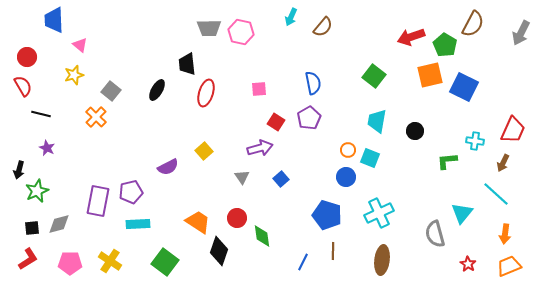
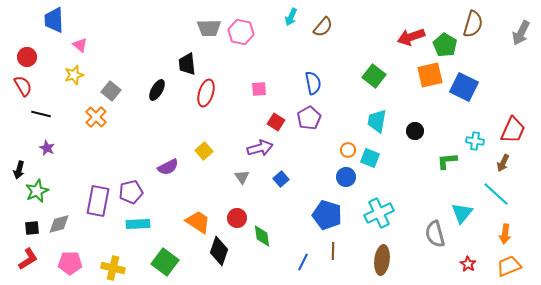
brown semicircle at (473, 24): rotated 12 degrees counterclockwise
yellow cross at (110, 261): moved 3 px right, 7 px down; rotated 20 degrees counterclockwise
